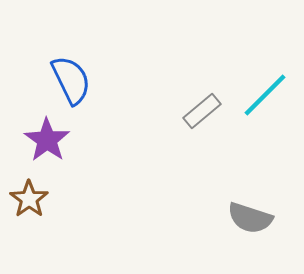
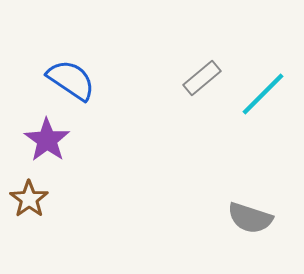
blue semicircle: rotated 30 degrees counterclockwise
cyan line: moved 2 px left, 1 px up
gray rectangle: moved 33 px up
